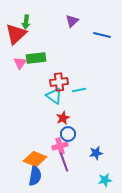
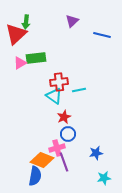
pink triangle: rotated 24 degrees clockwise
red star: moved 1 px right, 1 px up
pink cross: moved 3 px left, 2 px down
orange diamond: moved 7 px right, 1 px down
cyan star: moved 1 px left, 2 px up
